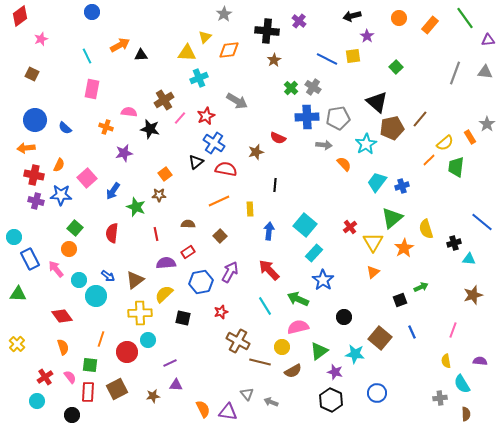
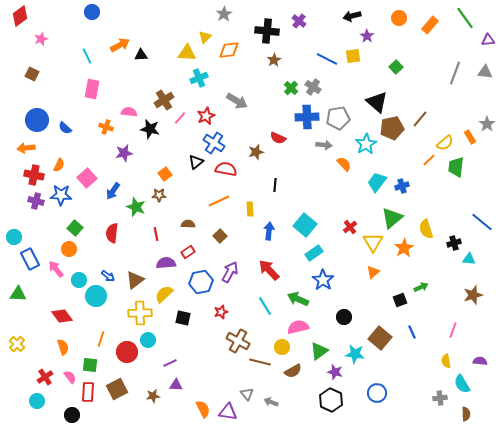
blue circle at (35, 120): moved 2 px right
cyan rectangle at (314, 253): rotated 12 degrees clockwise
